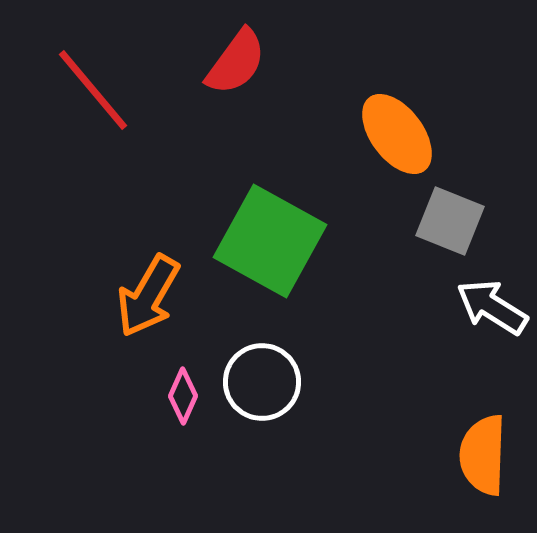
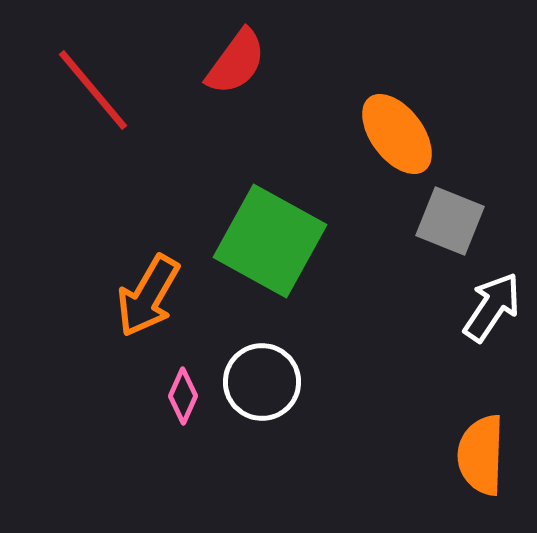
white arrow: rotated 92 degrees clockwise
orange semicircle: moved 2 px left
